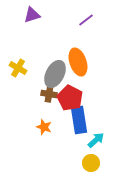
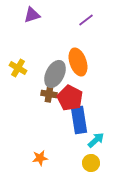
orange star: moved 4 px left, 31 px down; rotated 28 degrees counterclockwise
